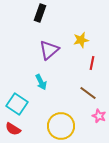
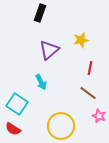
red line: moved 2 px left, 5 px down
